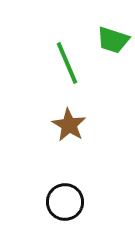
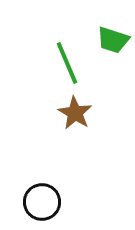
brown star: moved 6 px right, 12 px up
black circle: moved 23 px left
